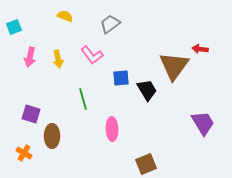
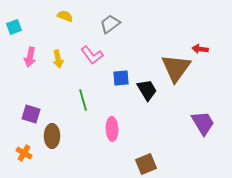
brown triangle: moved 2 px right, 2 px down
green line: moved 1 px down
